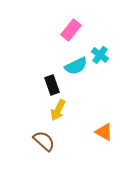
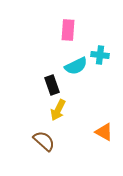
pink rectangle: moved 3 px left; rotated 35 degrees counterclockwise
cyan cross: rotated 30 degrees counterclockwise
